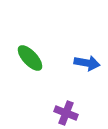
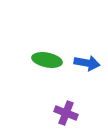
green ellipse: moved 17 px right, 2 px down; rotated 36 degrees counterclockwise
